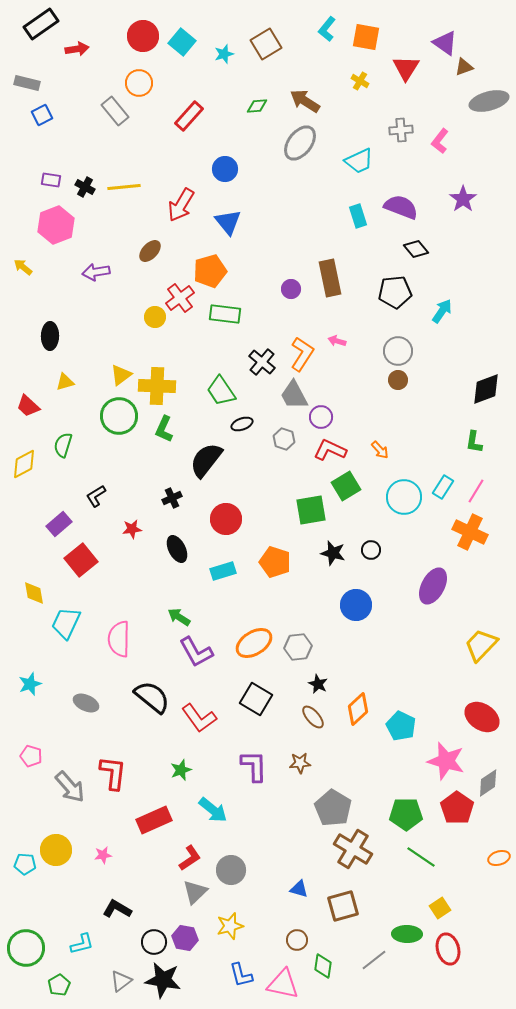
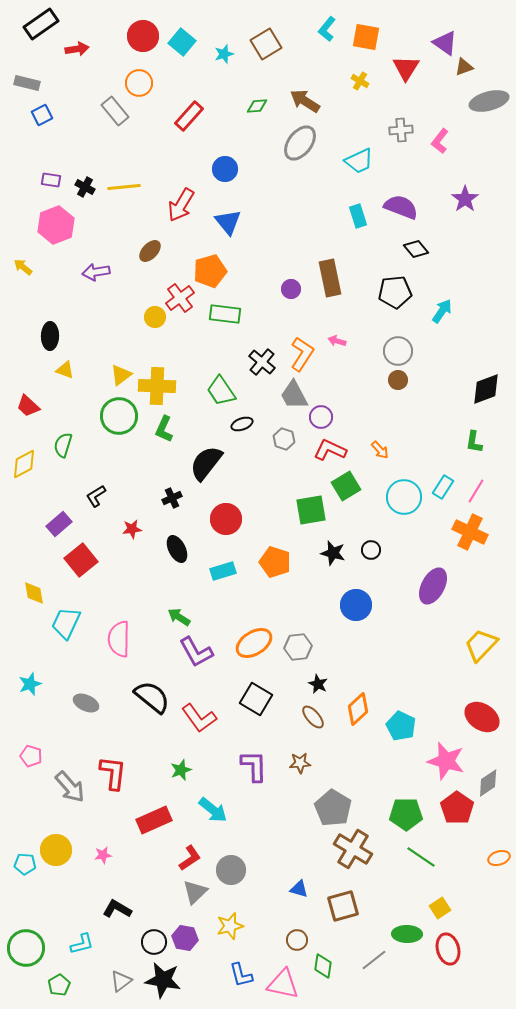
purple star at (463, 199): moved 2 px right
yellow triangle at (65, 382): moved 12 px up; rotated 36 degrees clockwise
black semicircle at (206, 460): moved 3 px down
